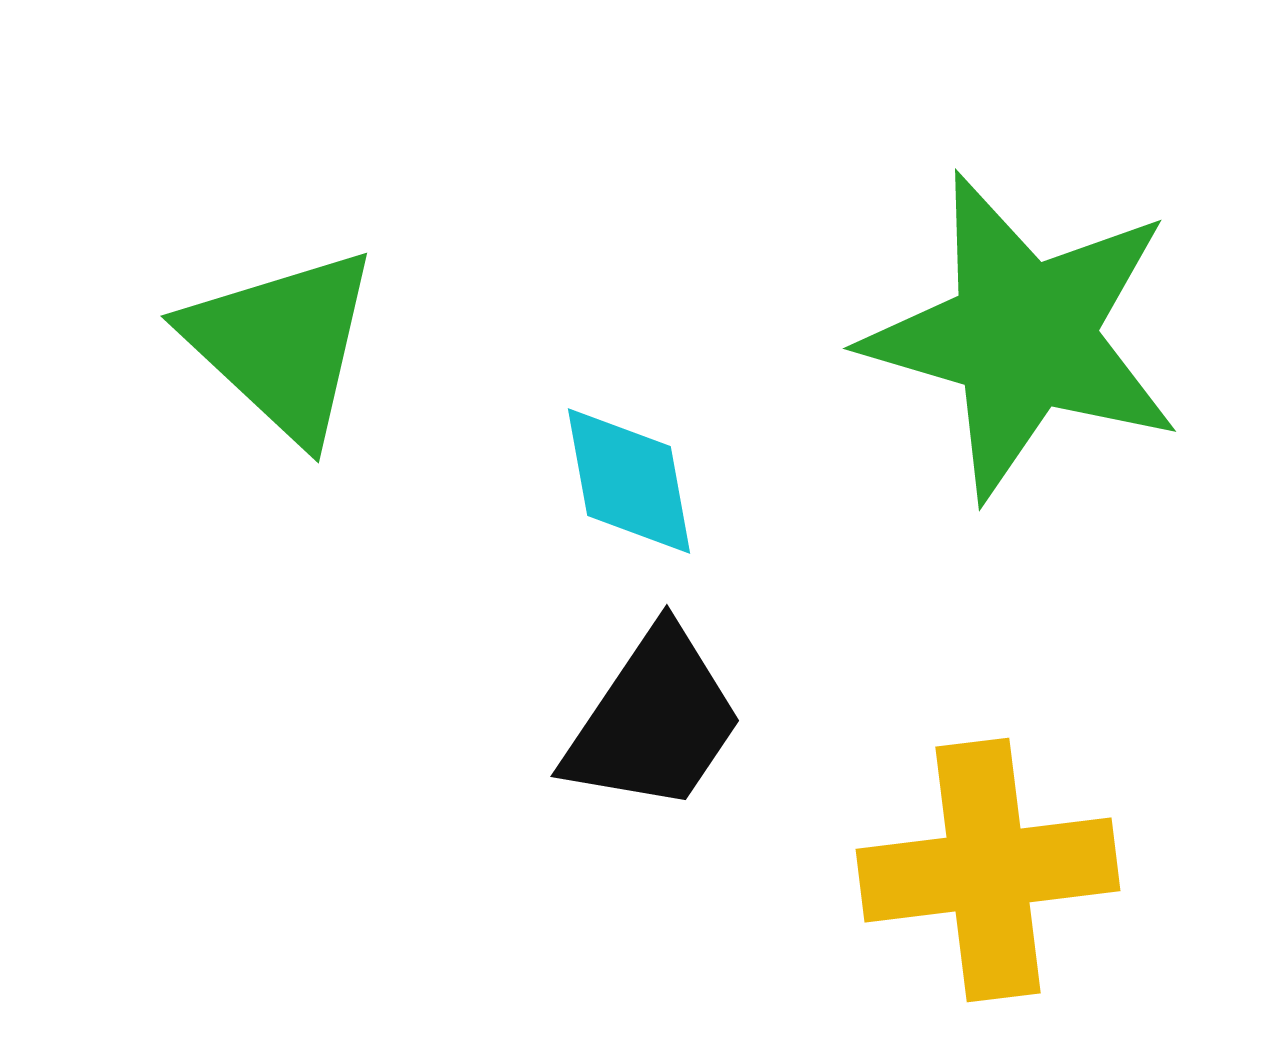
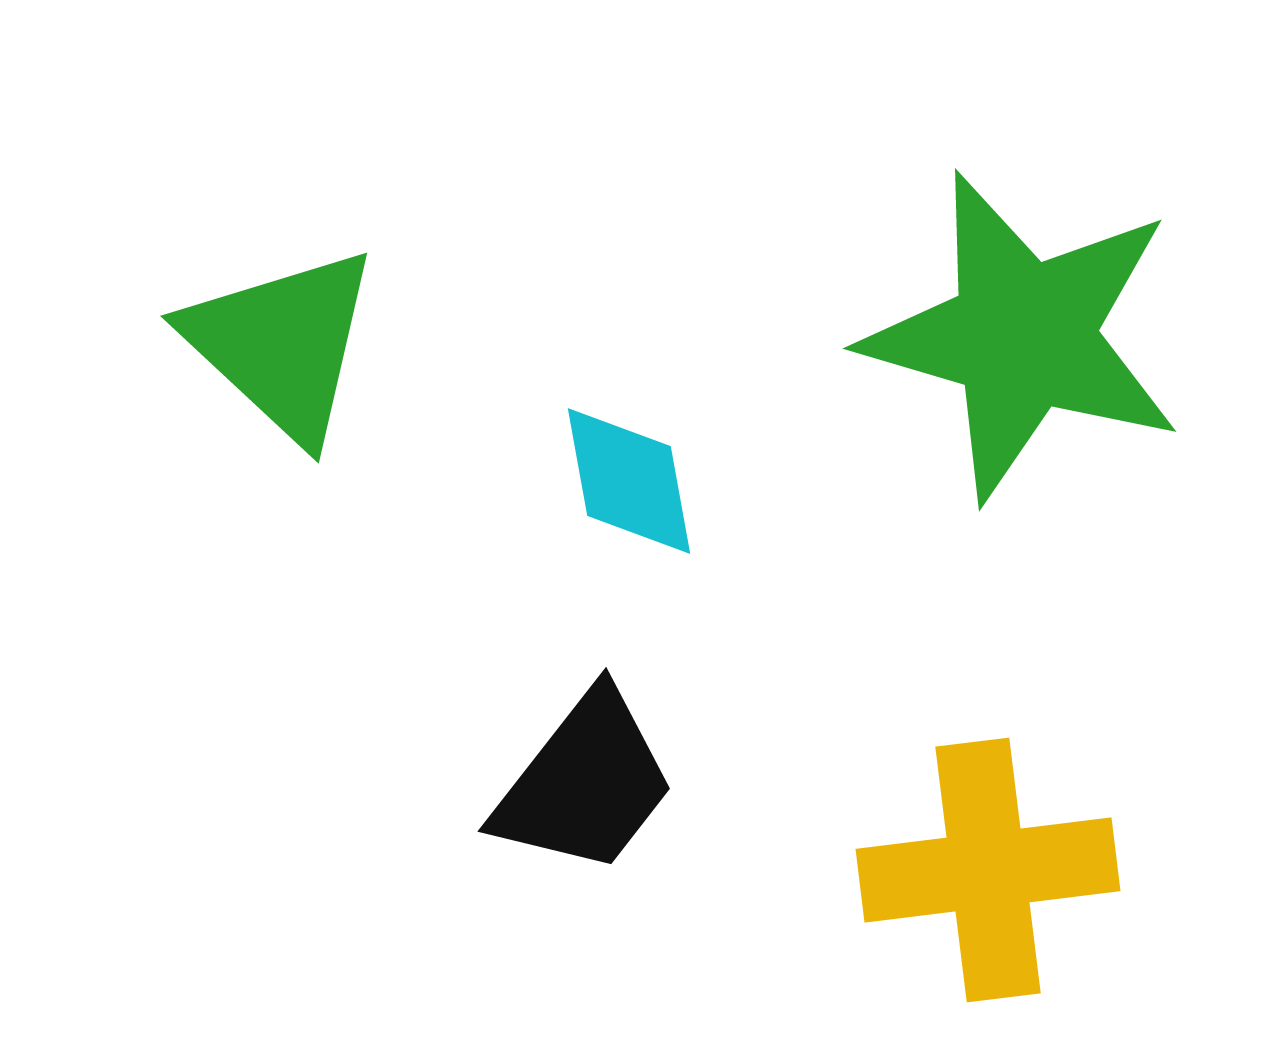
black trapezoid: moved 69 px left, 62 px down; rotated 4 degrees clockwise
